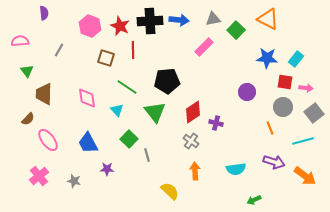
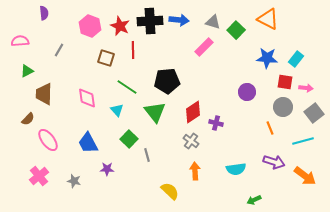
gray triangle at (213, 19): moved 3 px down; rotated 28 degrees clockwise
green triangle at (27, 71): rotated 40 degrees clockwise
